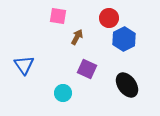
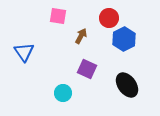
brown arrow: moved 4 px right, 1 px up
blue triangle: moved 13 px up
